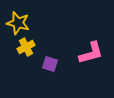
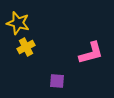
purple square: moved 7 px right, 17 px down; rotated 14 degrees counterclockwise
